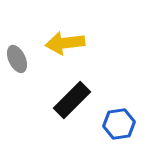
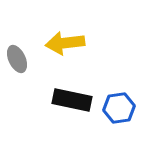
black rectangle: rotated 57 degrees clockwise
blue hexagon: moved 16 px up
